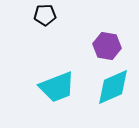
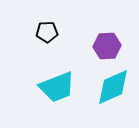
black pentagon: moved 2 px right, 17 px down
purple hexagon: rotated 12 degrees counterclockwise
